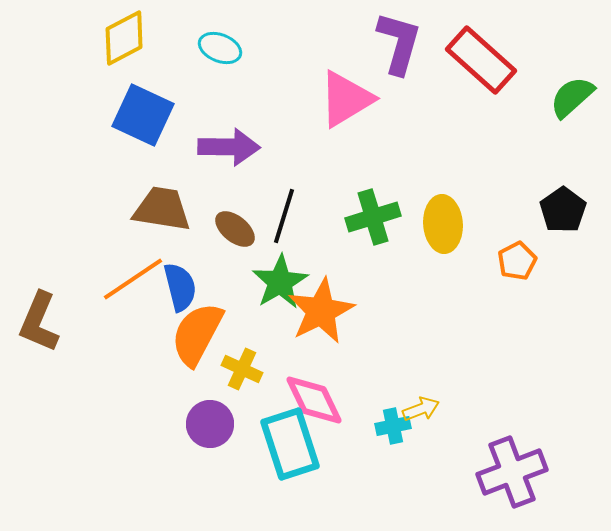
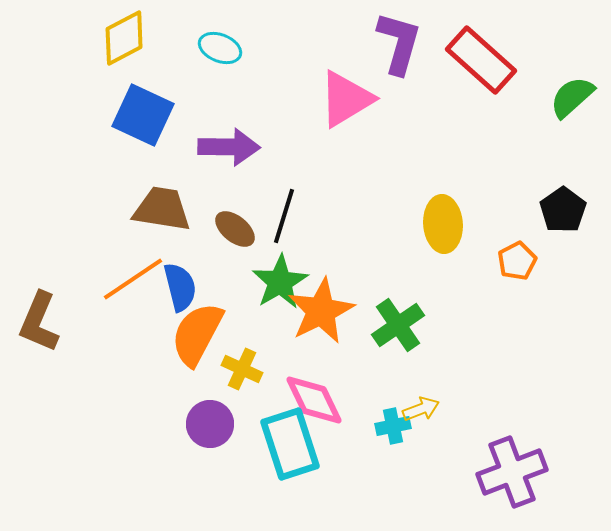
green cross: moved 25 px right, 108 px down; rotated 18 degrees counterclockwise
